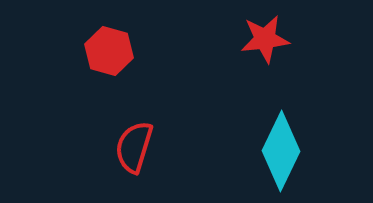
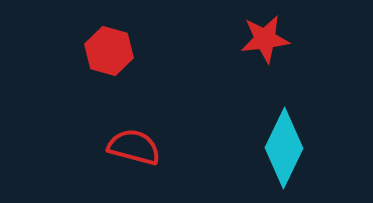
red semicircle: rotated 88 degrees clockwise
cyan diamond: moved 3 px right, 3 px up
